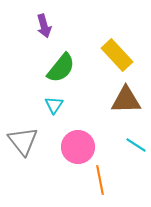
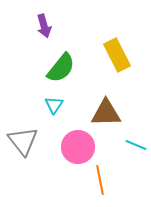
yellow rectangle: rotated 16 degrees clockwise
brown triangle: moved 20 px left, 13 px down
cyan line: rotated 10 degrees counterclockwise
